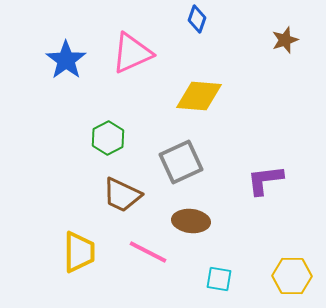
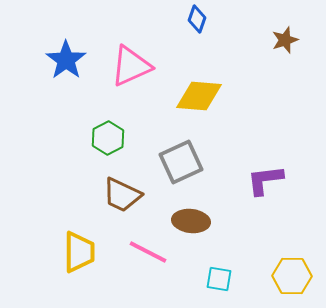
pink triangle: moved 1 px left, 13 px down
